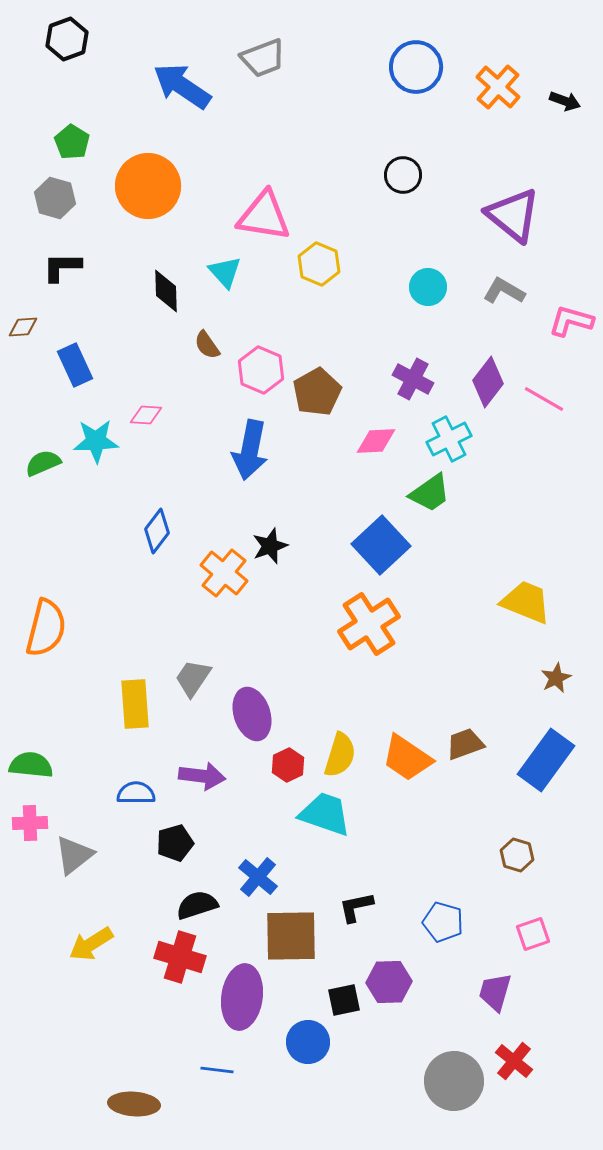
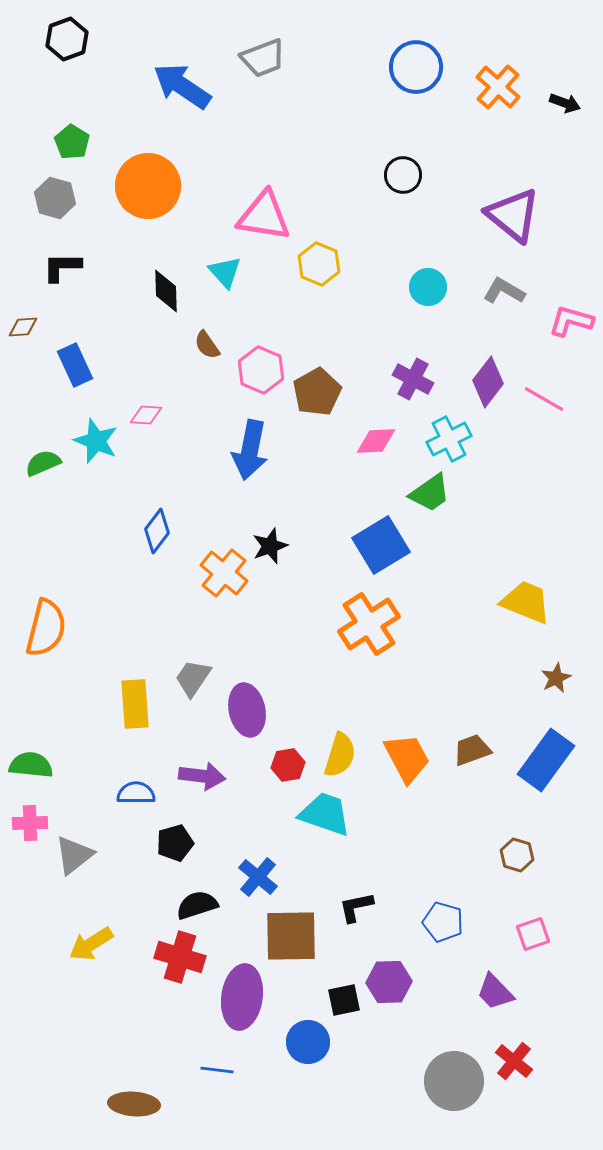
black arrow at (565, 101): moved 2 px down
cyan star at (96, 441): rotated 24 degrees clockwise
blue square at (381, 545): rotated 12 degrees clockwise
purple ellipse at (252, 714): moved 5 px left, 4 px up; rotated 6 degrees clockwise
brown trapezoid at (465, 744): moved 7 px right, 6 px down
orange trapezoid at (407, 758): rotated 152 degrees counterclockwise
red hexagon at (288, 765): rotated 16 degrees clockwise
purple trapezoid at (495, 992): rotated 60 degrees counterclockwise
